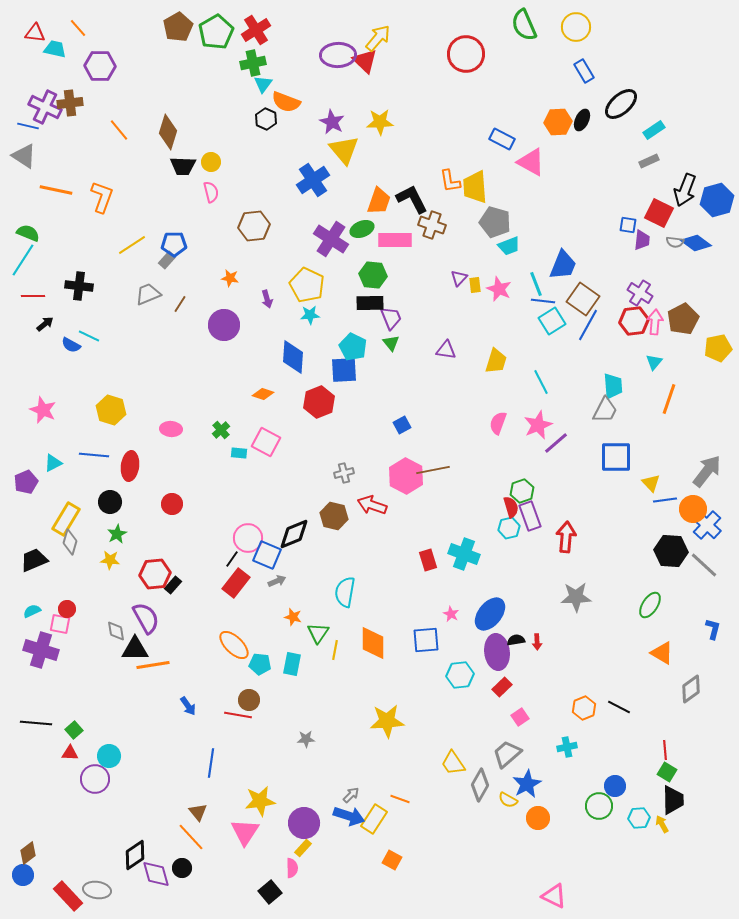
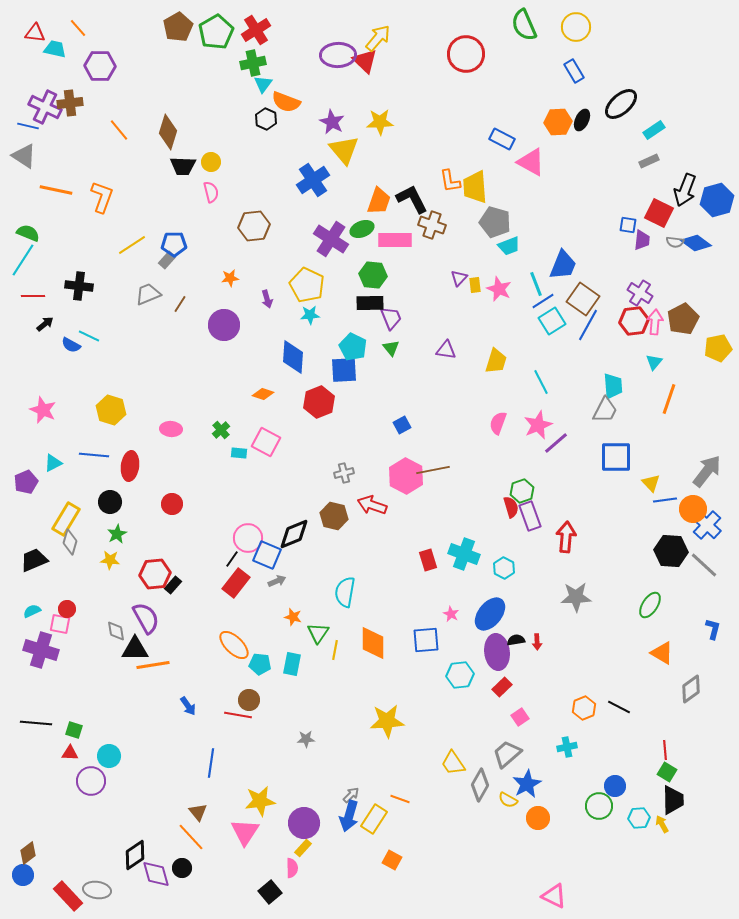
blue rectangle at (584, 71): moved 10 px left
orange star at (230, 278): rotated 18 degrees counterclockwise
blue line at (543, 301): rotated 40 degrees counterclockwise
green triangle at (391, 343): moved 5 px down
cyan hexagon at (509, 528): moved 5 px left, 40 px down; rotated 20 degrees counterclockwise
green square at (74, 730): rotated 30 degrees counterclockwise
purple circle at (95, 779): moved 4 px left, 2 px down
blue arrow at (349, 816): rotated 88 degrees clockwise
